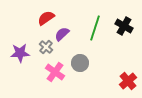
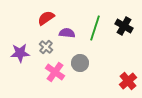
purple semicircle: moved 5 px right, 1 px up; rotated 49 degrees clockwise
